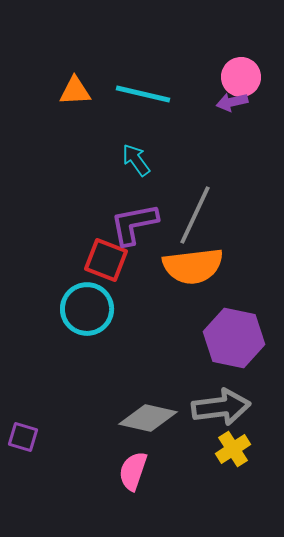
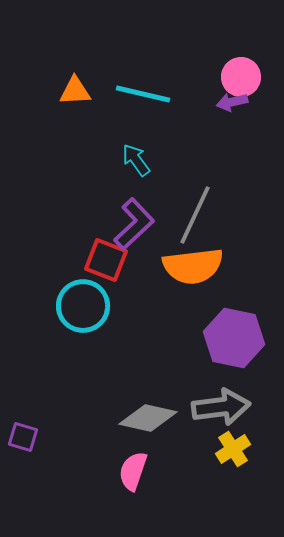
purple L-shape: rotated 148 degrees clockwise
cyan circle: moved 4 px left, 3 px up
